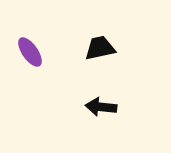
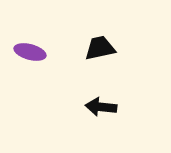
purple ellipse: rotated 40 degrees counterclockwise
